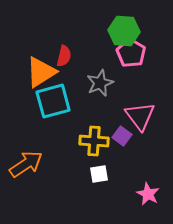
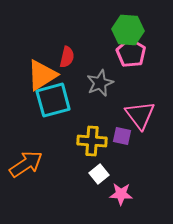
green hexagon: moved 4 px right, 1 px up
red semicircle: moved 3 px right, 1 px down
orange triangle: moved 1 px right, 3 px down
cyan square: moved 1 px up
pink triangle: moved 1 px up
purple square: rotated 24 degrees counterclockwise
yellow cross: moved 2 px left
white square: rotated 30 degrees counterclockwise
pink star: moved 27 px left; rotated 25 degrees counterclockwise
